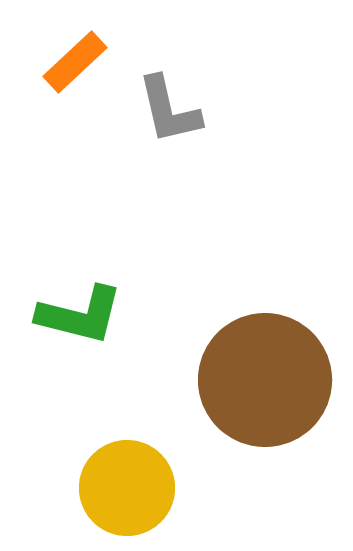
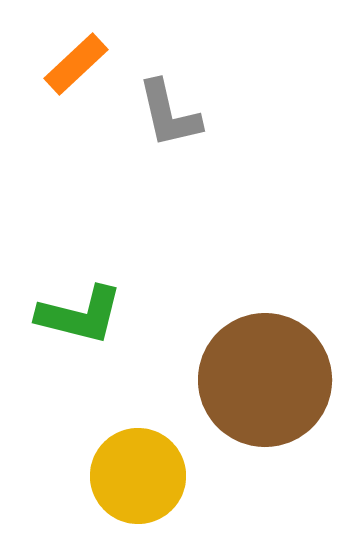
orange rectangle: moved 1 px right, 2 px down
gray L-shape: moved 4 px down
yellow circle: moved 11 px right, 12 px up
